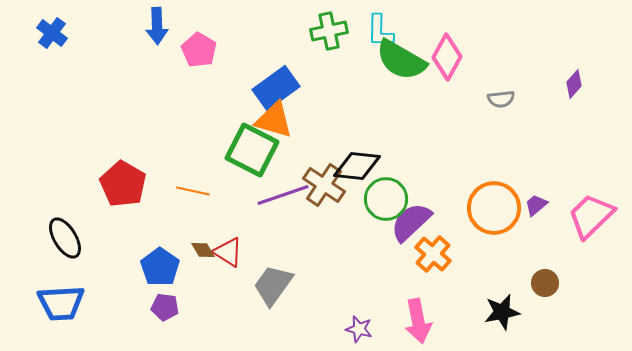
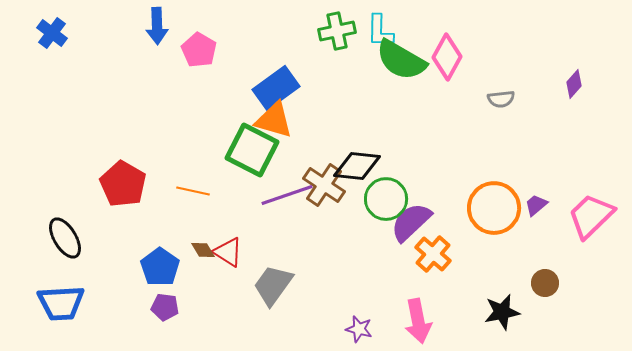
green cross: moved 8 px right
purple line: moved 4 px right
